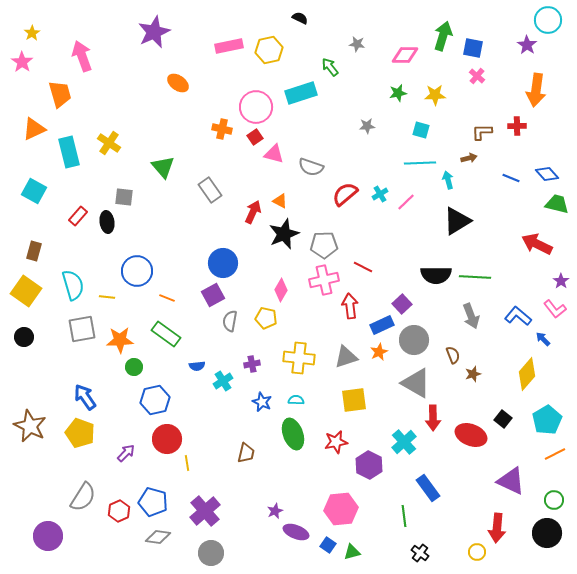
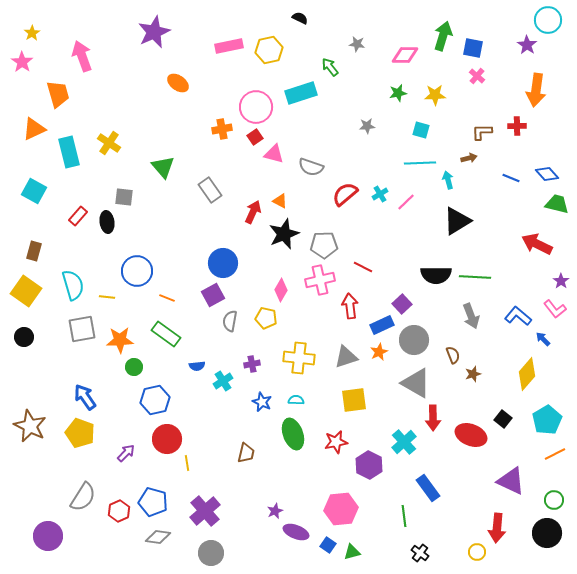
orange trapezoid at (60, 94): moved 2 px left
orange cross at (222, 129): rotated 24 degrees counterclockwise
pink cross at (324, 280): moved 4 px left
